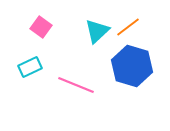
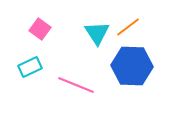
pink square: moved 1 px left, 2 px down
cyan triangle: moved 2 px down; rotated 20 degrees counterclockwise
blue hexagon: rotated 15 degrees counterclockwise
